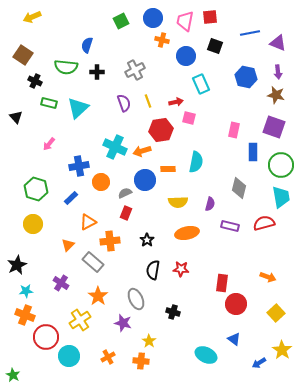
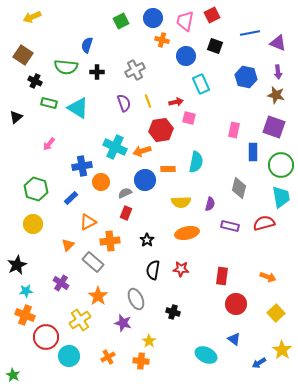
red square at (210, 17): moved 2 px right, 2 px up; rotated 21 degrees counterclockwise
cyan triangle at (78, 108): rotated 45 degrees counterclockwise
black triangle at (16, 117): rotated 32 degrees clockwise
blue cross at (79, 166): moved 3 px right
yellow semicircle at (178, 202): moved 3 px right
red rectangle at (222, 283): moved 7 px up
